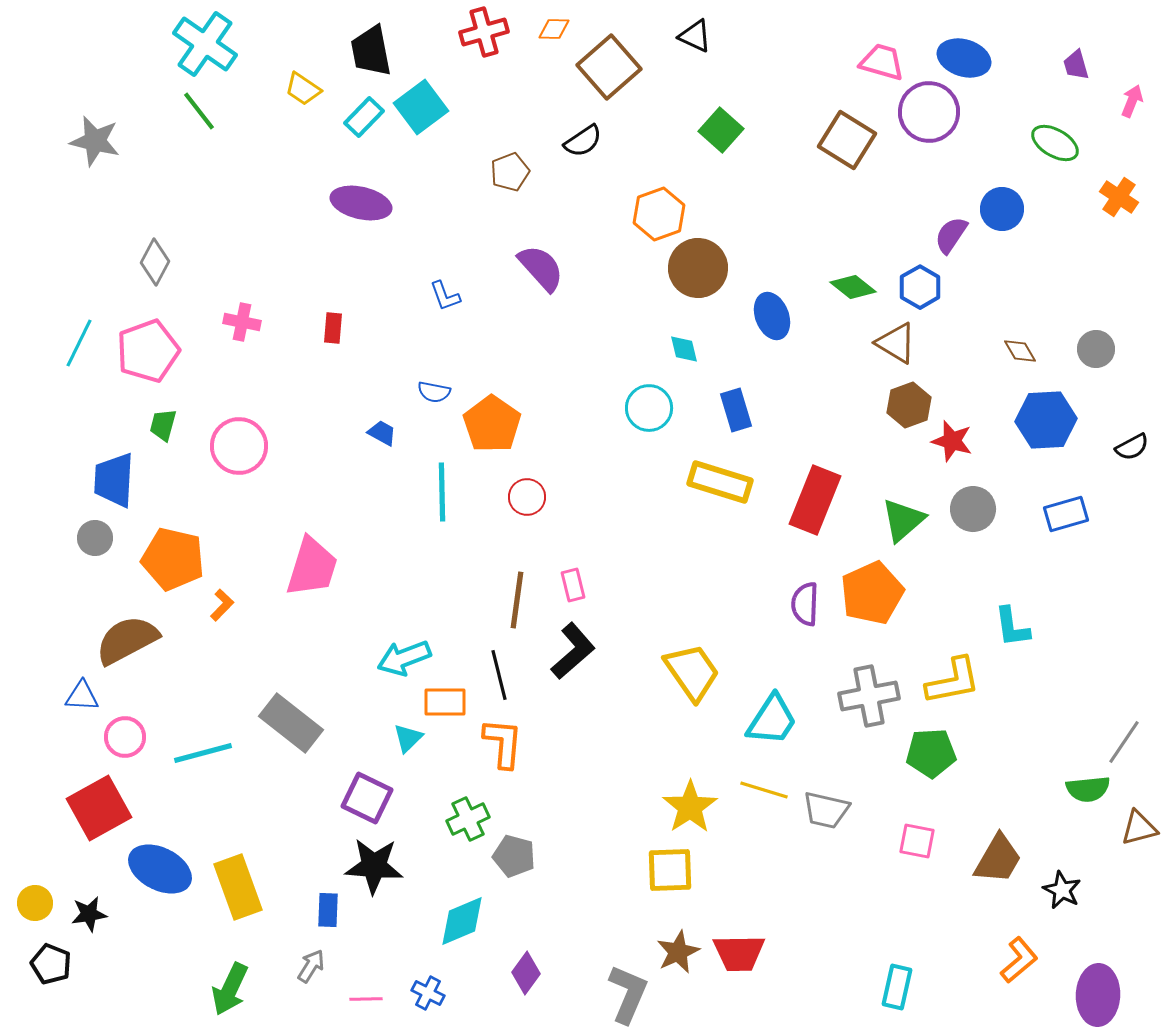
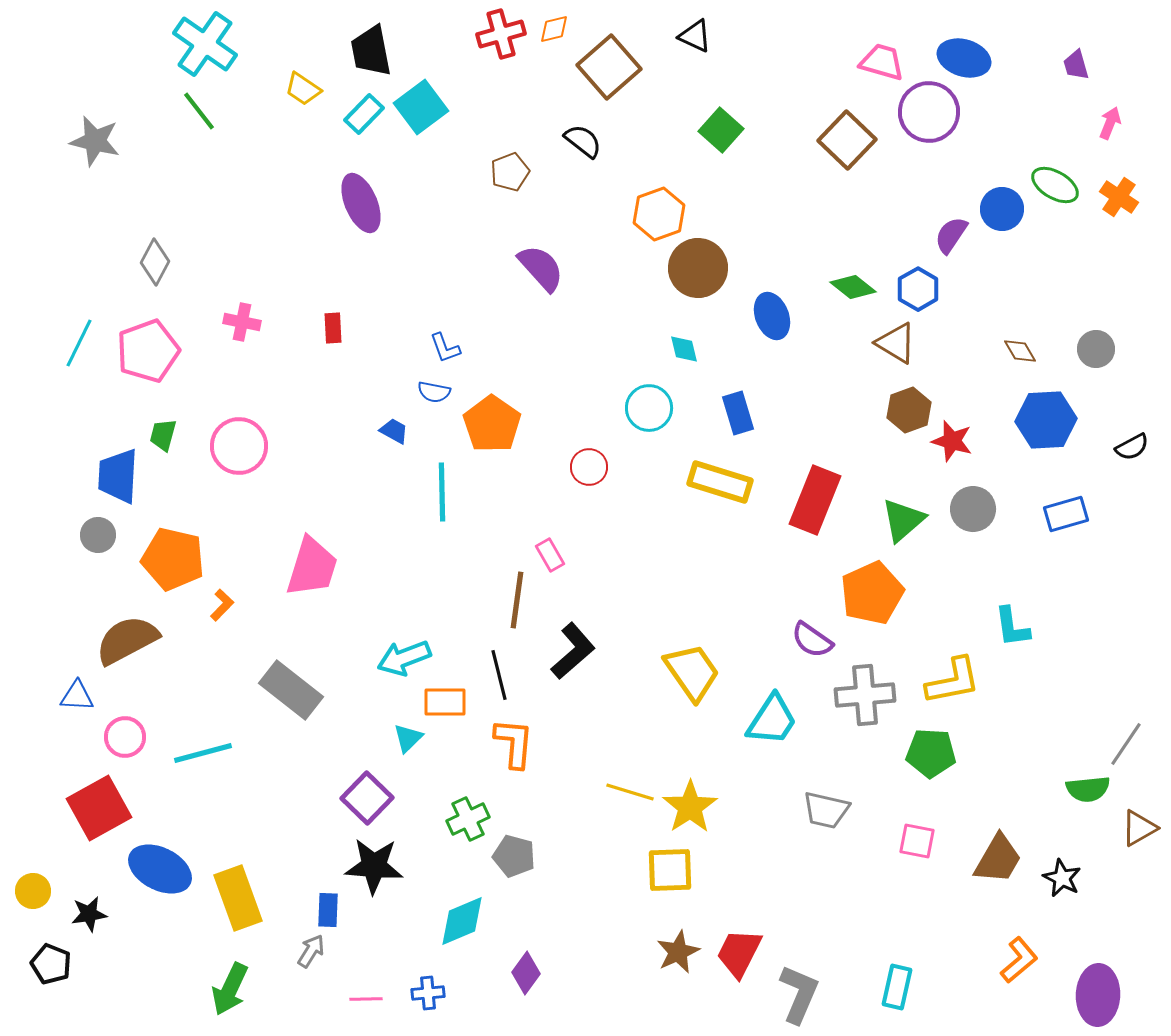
orange diamond at (554, 29): rotated 16 degrees counterclockwise
red cross at (484, 32): moved 17 px right, 2 px down
pink arrow at (1132, 101): moved 22 px left, 22 px down
cyan rectangle at (364, 117): moved 3 px up
brown square at (847, 140): rotated 12 degrees clockwise
black semicircle at (583, 141): rotated 108 degrees counterclockwise
green ellipse at (1055, 143): moved 42 px down
purple ellipse at (361, 203): rotated 54 degrees clockwise
blue hexagon at (920, 287): moved 2 px left, 2 px down
blue L-shape at (445, 296): moved 52 px down
red rectangle at (333, 328): rotated 8 degrees counterclockwise
brown hexagon at (909, 405): moved 5 px down
blue rectangle at (736, 410): moved 2 px right, 3 px down
green trapezoid at (163, 425): moved 10 px down
blue trapezoid at (382, 433): moved 12 px right, 2 px up
blue trapezoid at (114, 480): moved 4 px right, 4 px up
red circle at (527, 497): moved 62 px right, 30 px up
gray circle at (95, 538): moved 3 px right, 3 px up
pink rectangle at (573, 585): moved 23 px left, 30 px up; rotated 16 degrees counterclockwise
purple semicircle at (805, 604): moved 7 px right, 36 px down; rotated 57 degrees counterclockwise
blue triangle at (82, 696): moved 5 px left
gray cross at (869, 696): moved 4 px left, 1 px up; rotated 6 degrees clockwise
gray rectangle at (291, 723): moved 33 px up
gray line at (1124, 742): moved 2 px right, 2 px down
orange L-shape at (503, 743): moved 11 px right
green pentagon at (931, 753): rotated 6 degrees clockwise
yellow line at (764, 790): moved 134 px left, 2 px down
purple square at (367, 798): rotated 18 degrees clockwise
brown triangle at (1139, 828): rotated 15 degrees counterclockwise
yellow rectangle at (238, 887): moved 11 px down
black star at (1062, 890): moved 12 px up
yellow circle at (35, 903): moved 2 px left, 12 px up
red trapezoid at (739, 953): rotated 118 degrees clockwise
gray arrow at (311, 966): moved 15 px up
blue cross at (428, 993): rotated 32 degrees counterclockwise
gray L-shape at (628, 994): moved 171 px right
